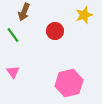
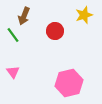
brown arrow: moved 4 px down
